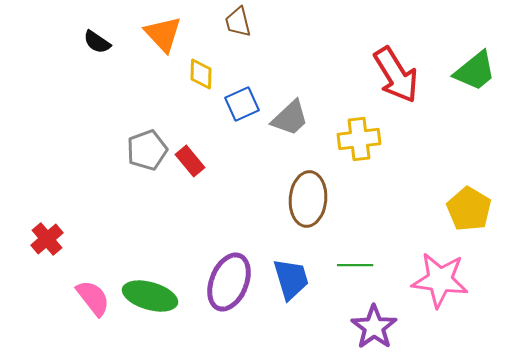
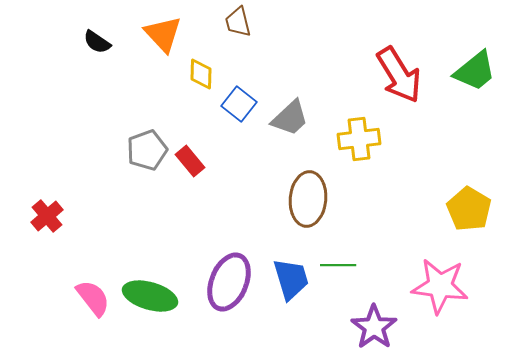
red arrow: moved 3 px right
blue square: moved 3 px left; rotated 28 degrees counterclockwise
red cross: moved 23 px up
green line: moved 17 px left
pink star: moved 6 px down
